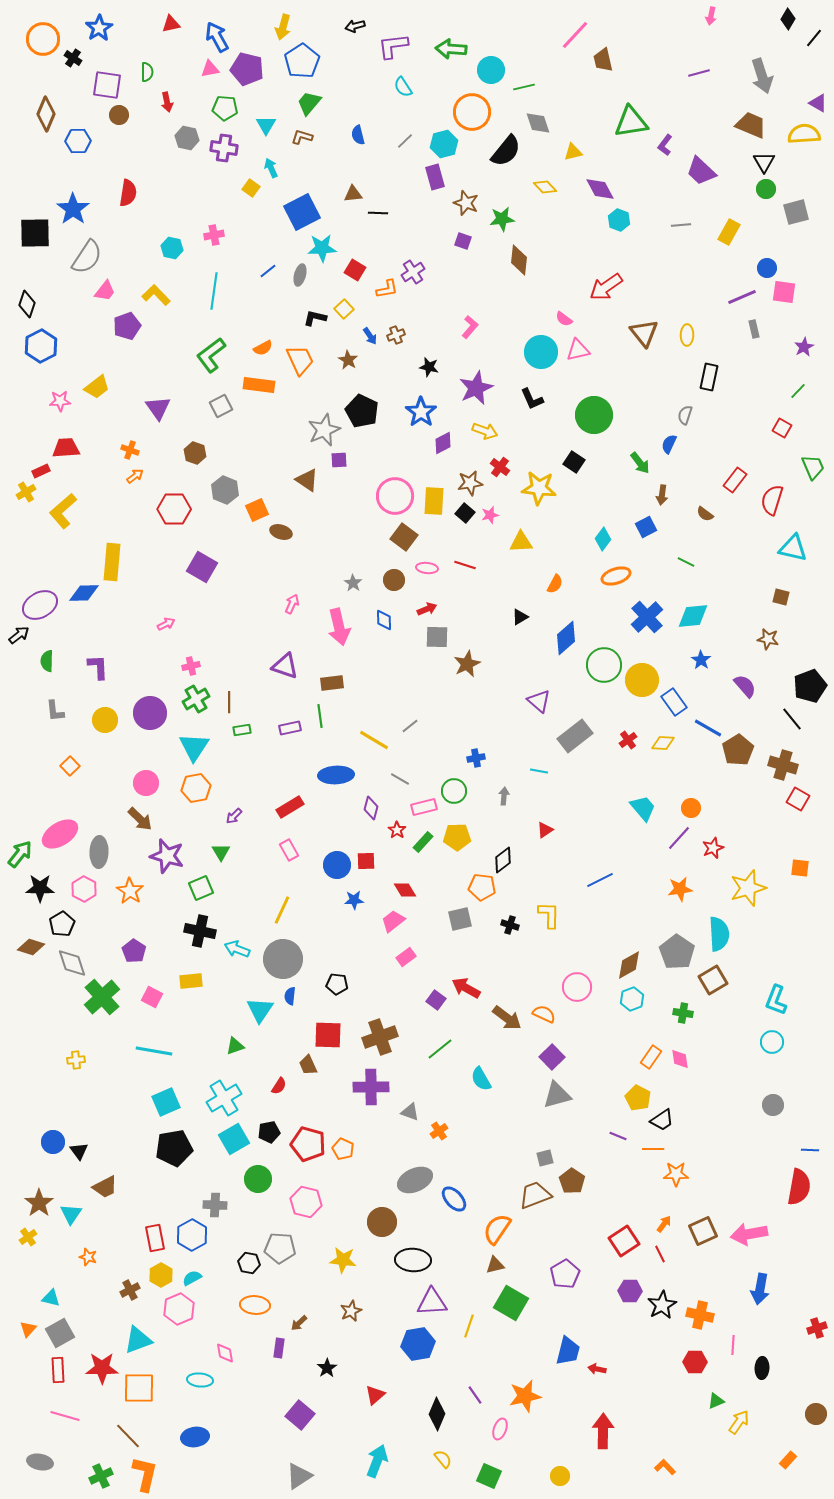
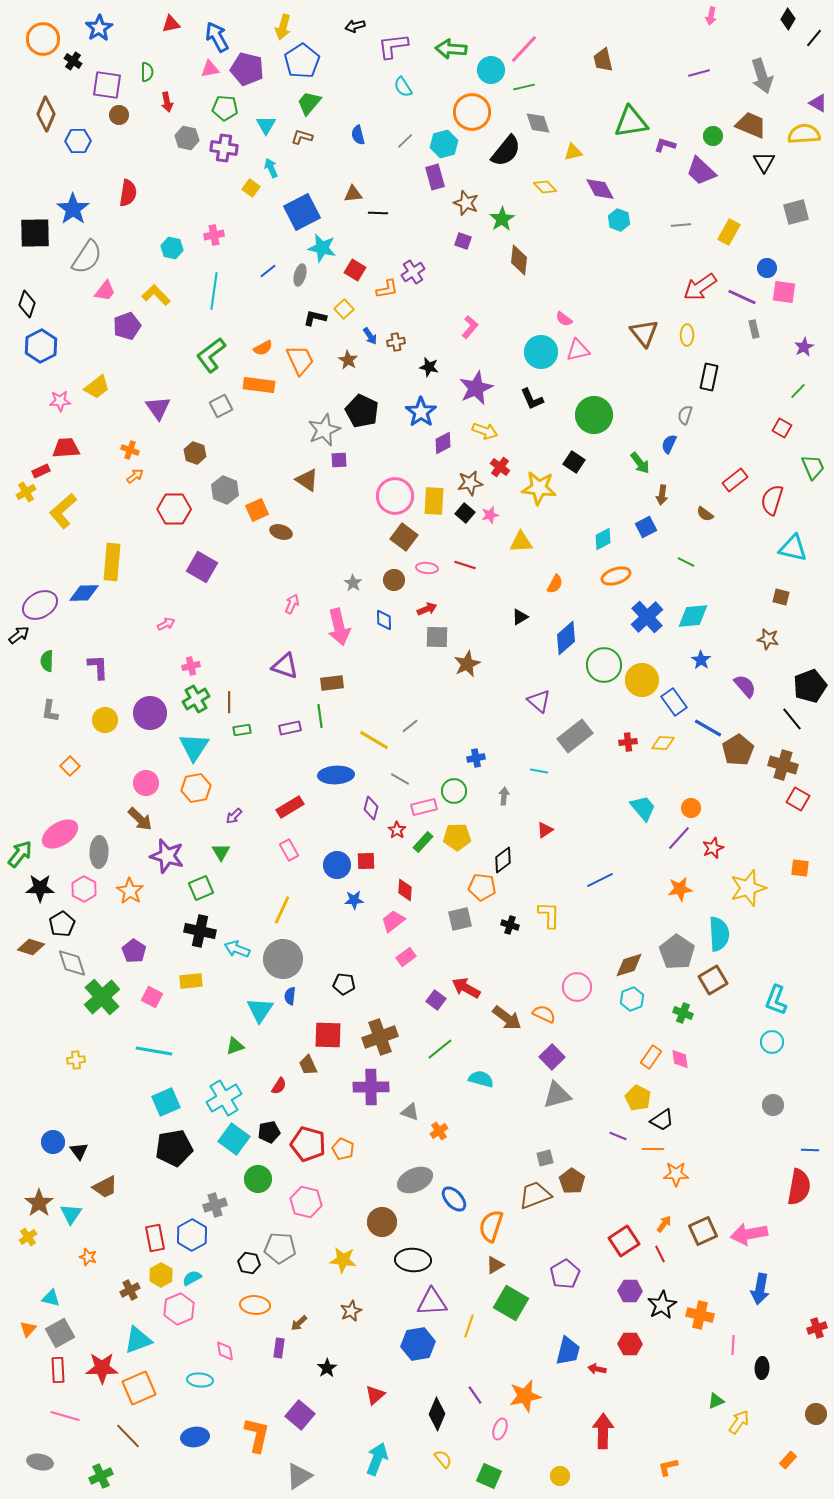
pink line at (575, 35): moved 51 px left, 14 px down
black cross at (73, 58): moved 3 px down
purple L-shape at (665, 145): rotated 70 degrees clockwise
green circle at (766, 189): moved 53 px left, 53 px up
green star at (502, 219): rotated 25 degrees counterclockwise
cyan star at (322, 248): rotated 16 degrees clockwise
red arrow at (606, 287): moved 94 px right
purple line at (742, 297): rotated 48 degrees clockwise
brown cross at (396, 335): moved 7 px down; rotated 12 degrees clockwise
red rectangle at (735, 480): rotated 15 degrees clockwise
cyan diamond at (603, 539): rotated 25 degrees clockwise
gray L-shape at (55, 711): moved 5 px left; rotated 15 degrees clockwise
red cross at (628, 740): moved 2 px down; rotated 30 degrees clockwise
red diamond at (405, 890): rotated 35 degrees clockwise
brown diamond at (629, 965): rotated 12 degrees clockwise
black pentagon at (337, 984): moved 7 px right
green cross at (683, 1013): rotated 12 degrees clockwise
cyan semicircle at (481, 1079): rotated 135 degrees clockwise
cyan square at (234, 1139): rotated 24 degrees counterclockwise
gray cross at (215, 1205): rotated 20 degrees counterclockwise
orange semicircle at (497, 1229): moved 6 px left, 3 px up; rotated 16 degrees counterclockwise
brown triangle at (495, 1265): rotated 18 degrees counterclockwise
pink diamond at (225, 1353): moved 2 px up
red hexagon at (695, 1362): moved 65 px left, 18 px up
orange square at (139, 1388): rotated 24 degrees counterclockwise
cyan arrow at (377, 1461): moved 2 px up
orange L-shape at (665, 1467): moved 3 px right; rotated 60 degrees counterclockwise
orange L-shape at (145, 1474): moved 112 px right, 39 px up
